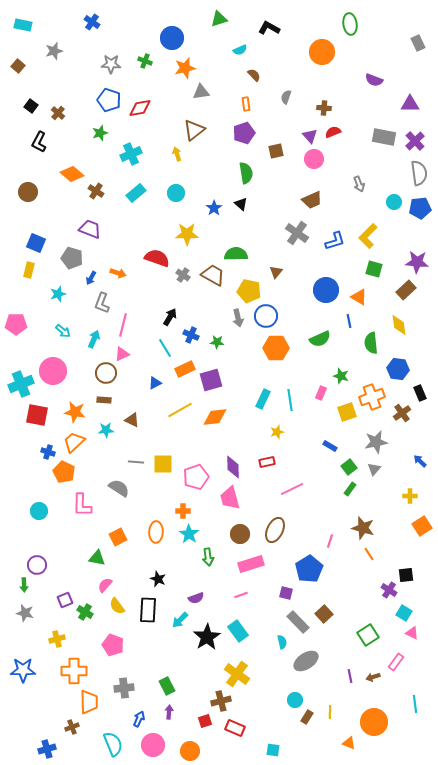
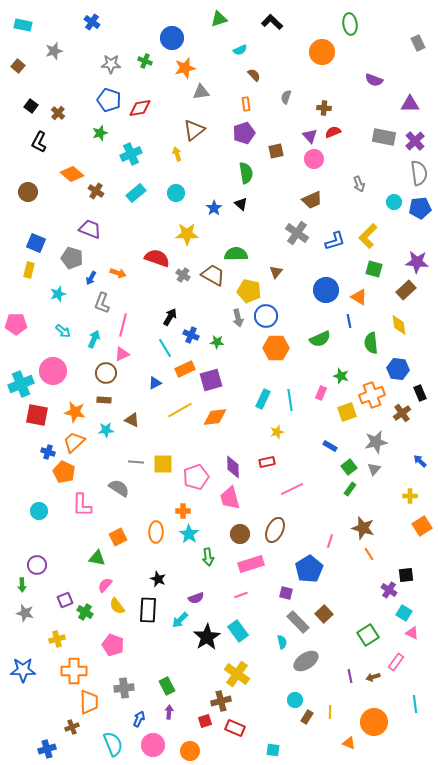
black L-shape at (269, 28): moved 3 px right, 6 px up; rotated 15 degrees clockwise
orange cross at (372, 397): moved 2 px up
green arrow at (24, 585): moved 2 px left
